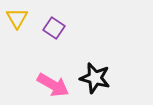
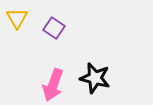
pink arrow: rotated 80 degrees clockwise
